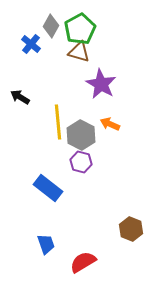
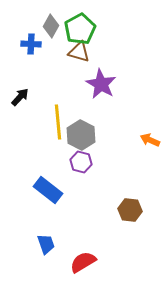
blue cross: rotated 36 degrees counterclockwise
black arrow: rotated 102 degrees clockwise
orange arrow: moved 40 px right, 16 px down
blue rectangle: moved 2 px down
brown hexagon: moved 1 px left, 19 px up; rotated 15 degrees counterclockwise
